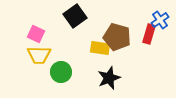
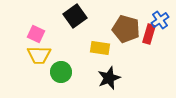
brown pentagon: moved 9 px right, 8 px up
